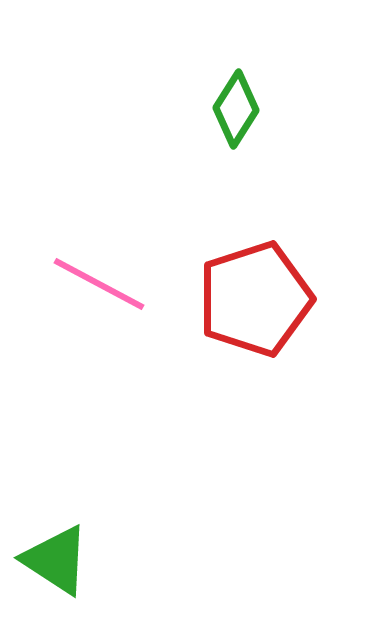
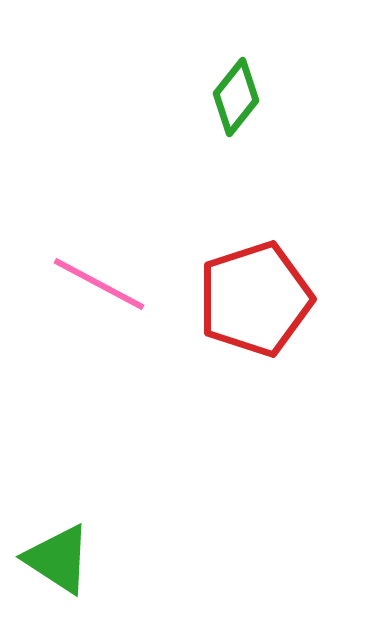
green diamond: moved 12 px up; rotated 6 degrees clockwise
green triangle: moved 2 px right, 1 px up
